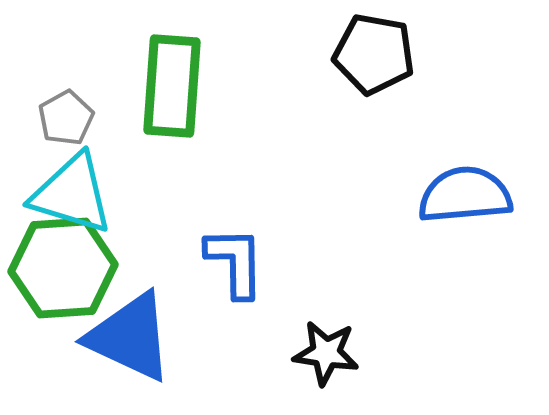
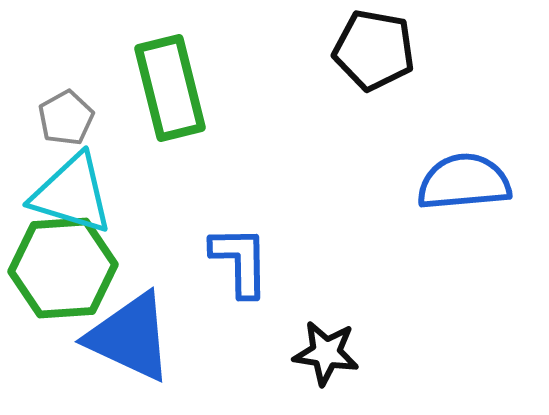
black pentagon: moved 4 px up
green rectangle: moved 2 px left, 2 px down; rotated 18 degrees counterclockwise
blue semicircle: moved 1 px left, 13 px up
blue L-shape: moved 5 px right, 1 px up
